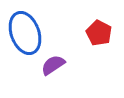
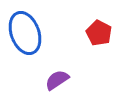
purple semicircle: moved 4 px right, 15 px down
